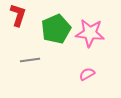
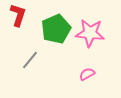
gray line: rotated 42 degrees counterclockwise
